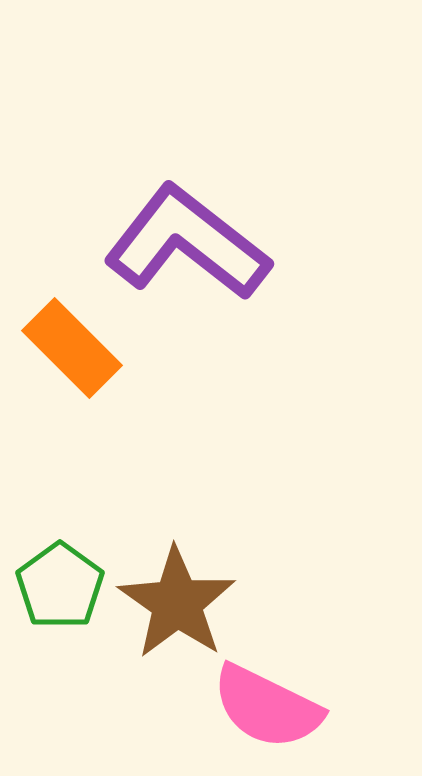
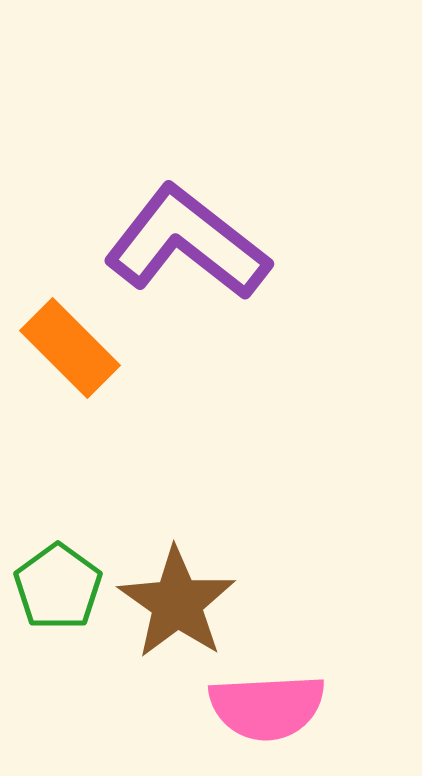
orange rectangle: moved 2 px left
green pentagon: moved 2 px left, 1 px down
pink semicircle: rotated 29 degrees counterclockwise
